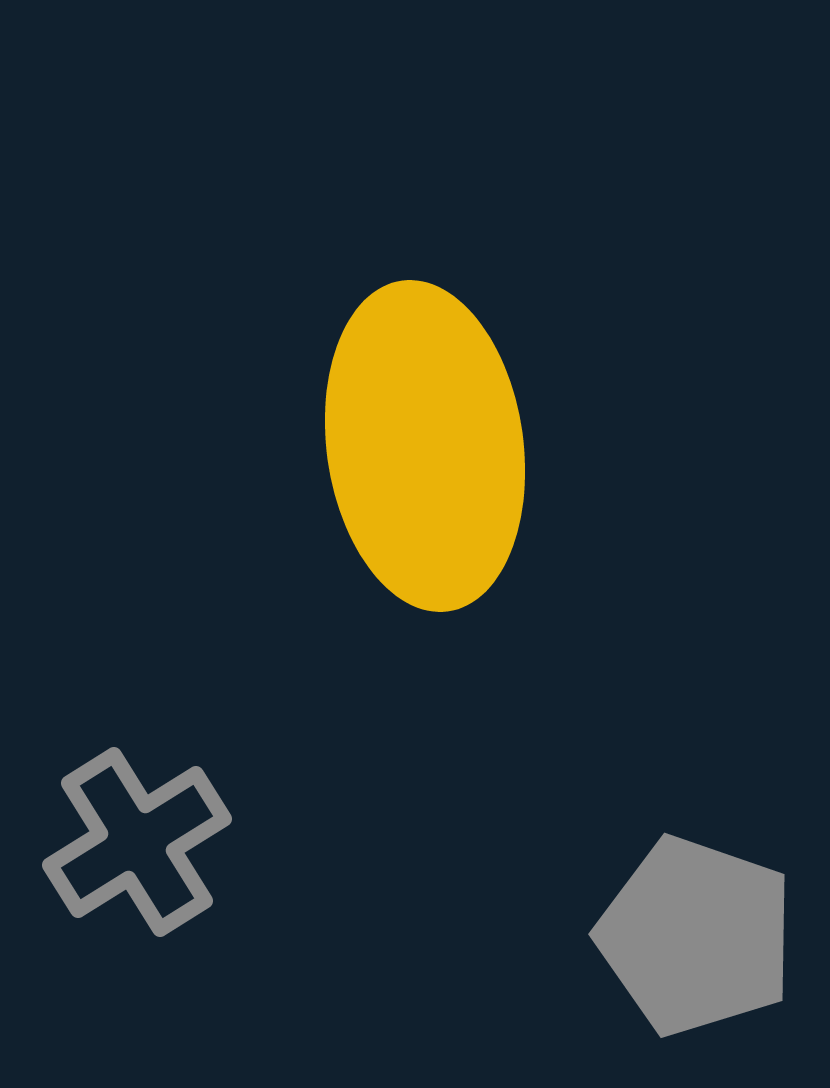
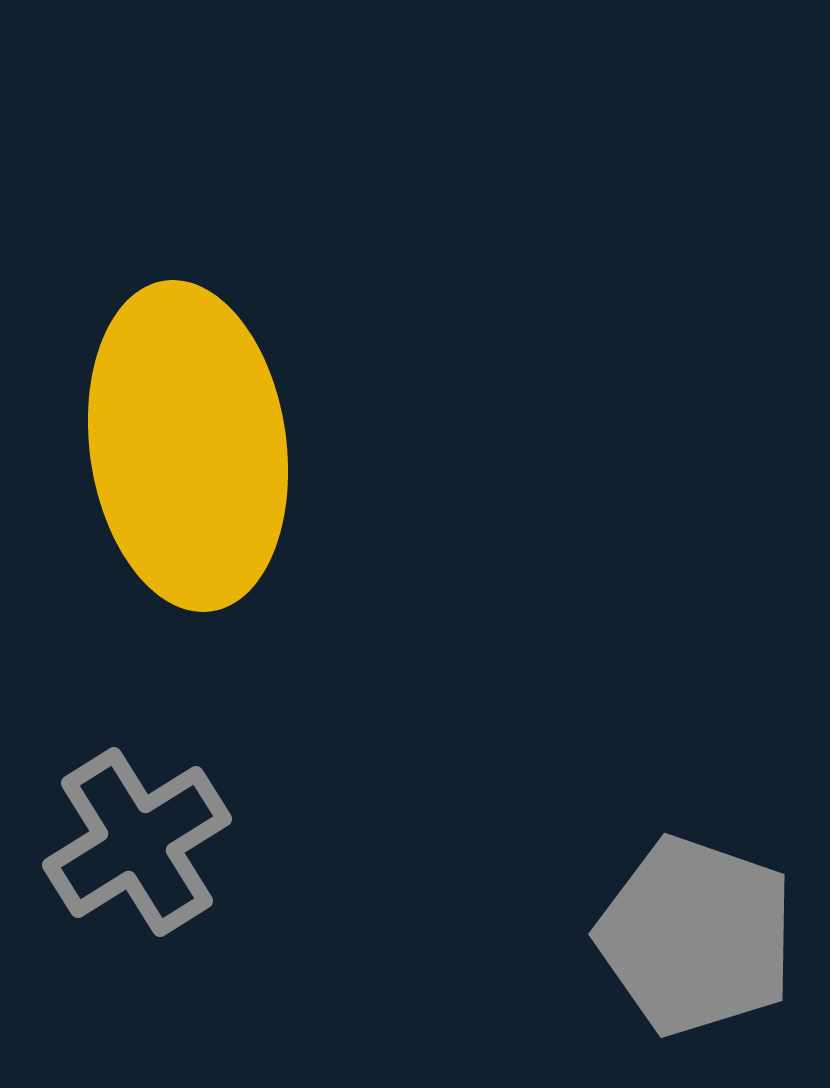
yellow ellipse: moved 237 px left
